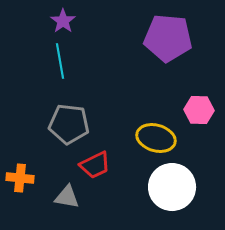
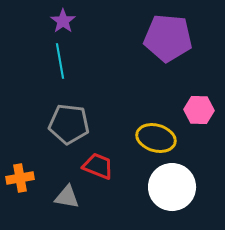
red trapezoid: moved 3 px right, 1 px down; rotated 132 degrees counterclockwise
orange cross: rotated 16 degrees counterclockwise
